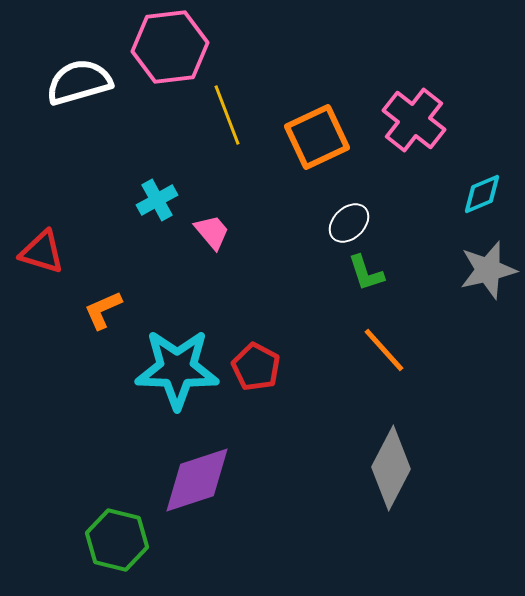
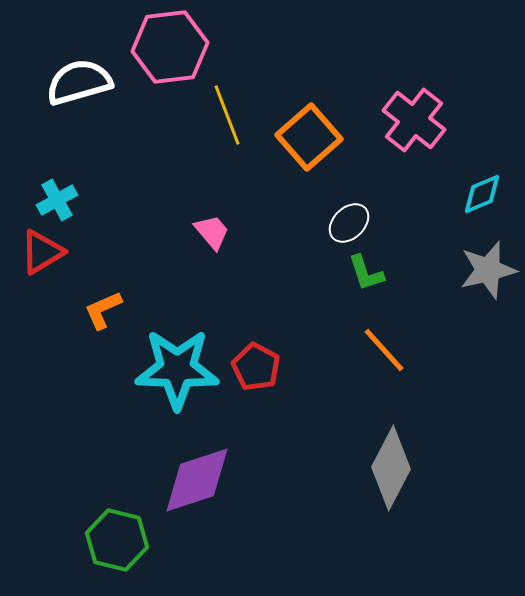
orange square: moved 8 px left; rotated 16 degrees counterclockwise
cyan cross: moved 100 px left
red triangle: rotated 48 degrees counterclockwise
